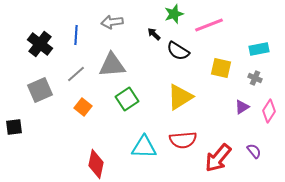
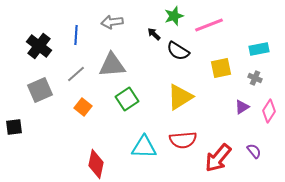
green star: moved 2 px down
black cross: moved 1 px left, 2 px down
yellow square: rotated 25 degrees counterclockwise
